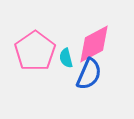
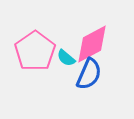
pink diamond: moved 2 px left
cyan semicircle: rotated 36 degrees counterclockwise
